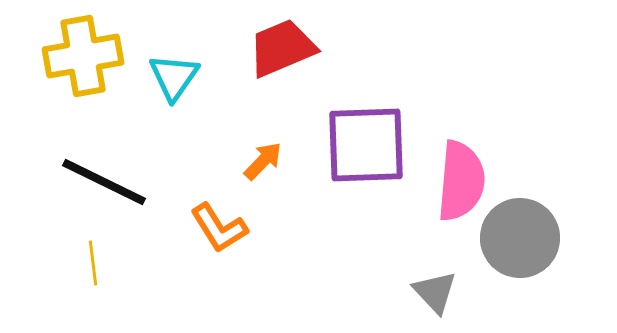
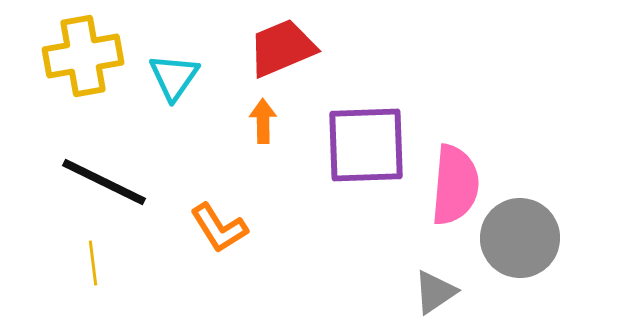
orange arrow: moved 40 px up; rotated 45 degrees counterclockwise
pink semicircle: moved 6 px left, 4 px down
gray triangle: rotated 39 degrees clockwise
